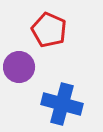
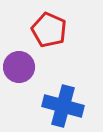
blue cross: moved 1 px right, 2 px down
